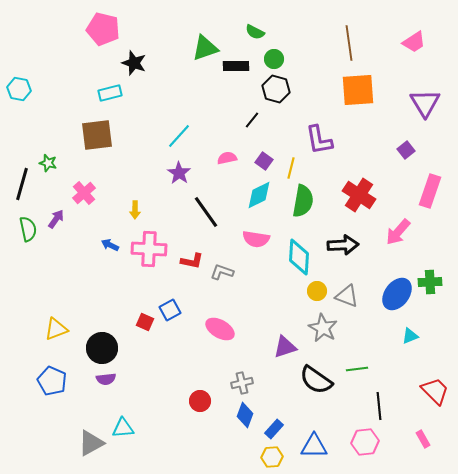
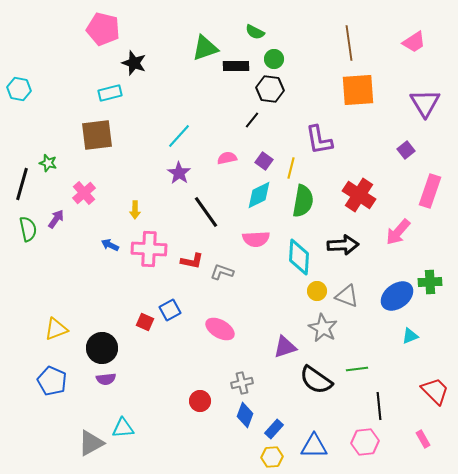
black hexagon at (276, 89): moved 6 px left; rotated 8 degrees counterclockwise
pink semicircle at (256, 239): rotated 12 degrees counterclockwise
blue ellipse at (397, 294): moved 2 px down; rotated 16 degrees clockwise
